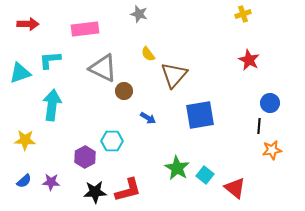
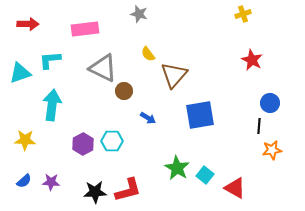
red star: moved 3 px right
purple hexagon: moved 2 px left, 13 px up
red triangle: rotated 10 degrees counterclockwise
